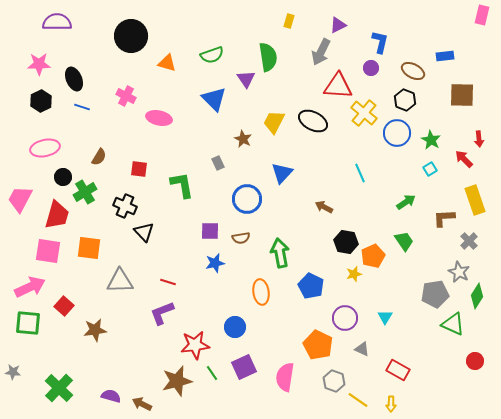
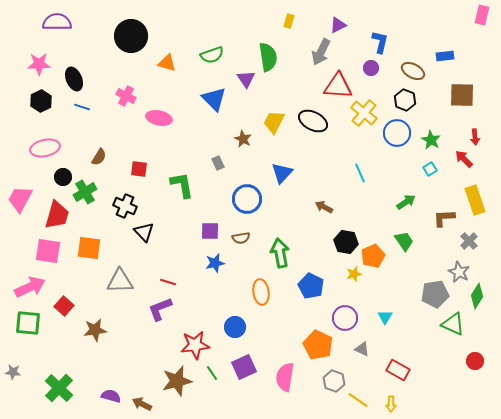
red arrow at (479, 139): moved 4 px left, 2 px up
purple L-shape at (162, 313): moved 2 px left, 4 px up
